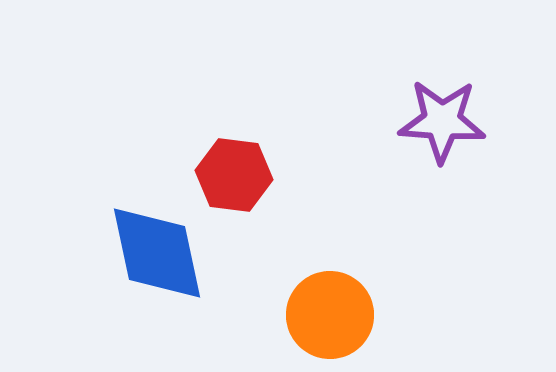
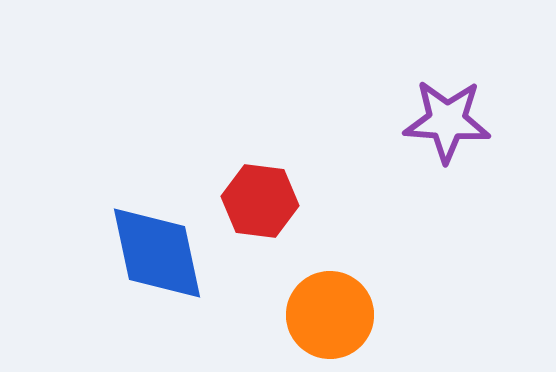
purple star: moved 5 px right
red hexagon: moved 26 px right, 26 px down
